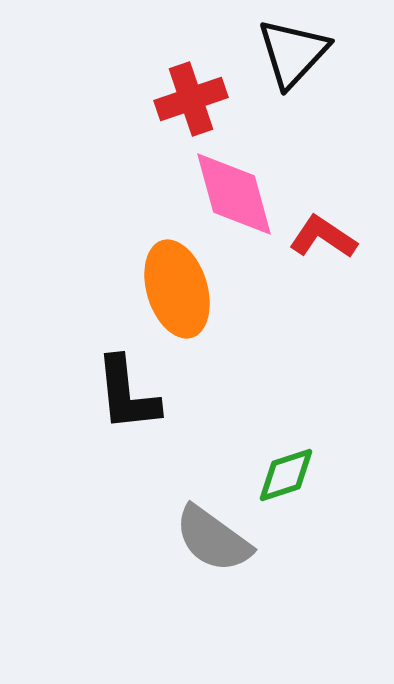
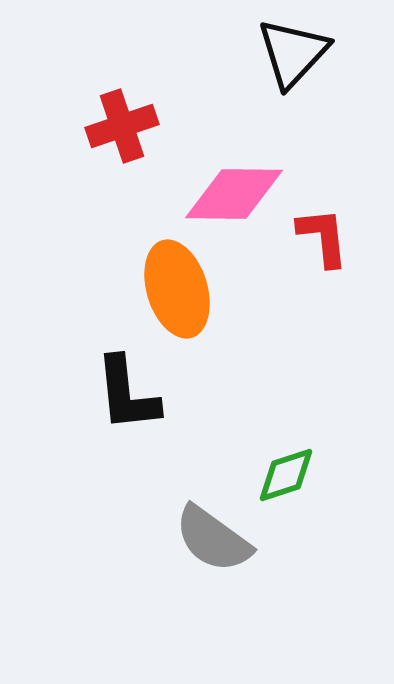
red cross: moved 69 px left, 27 px down
pink diamond: rotated 74 degrees counterclockwise
red L-shape: rotated 50 degrees clockwise
